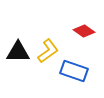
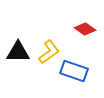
red diamond: moved 1 px right, 2 px up
yellow L-shape: moved 1 px right, 1 px down
